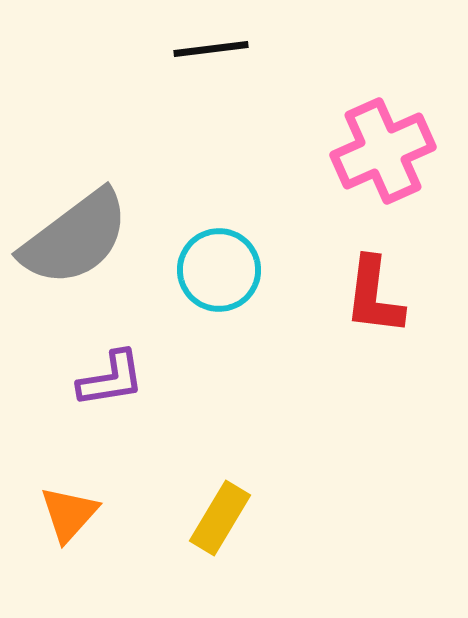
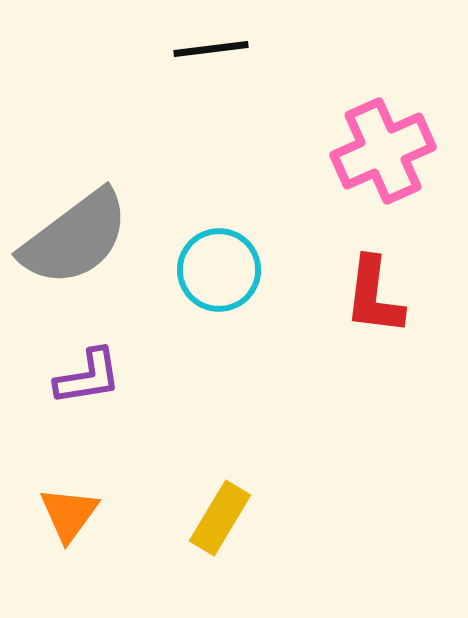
purple L-shape: moved 23 px left, 2 px up
orange triangle: rotated 6 degrees counterclockwise
